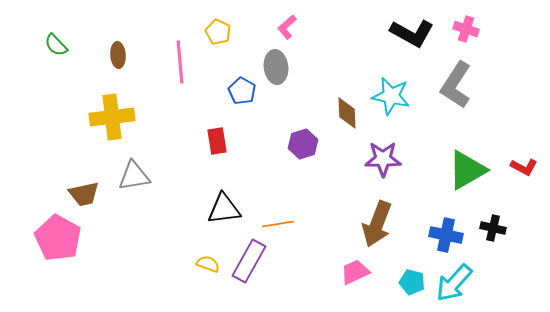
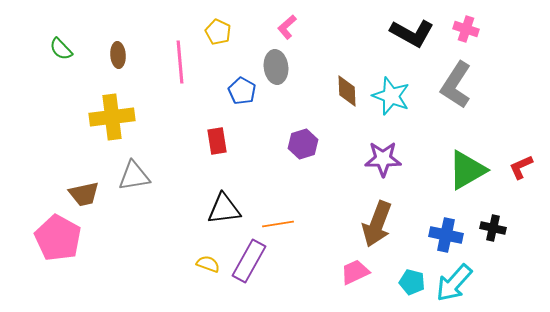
green semicircle: moved 5 px right, 4 px down
cyan star: rotated 9 degrees clockwise
brown diamond: moved 22 px up
red L-shape: moved 3 px left; rotated 128 degrees clockwise
